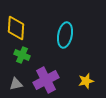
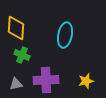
purple cross: rotated 25 degrees clockwise
